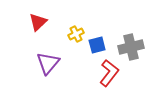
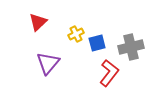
blue square: moved 2 px up
